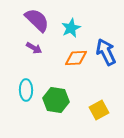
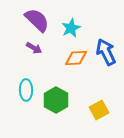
green hexagon: rotated 20 degrees clockwise
